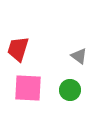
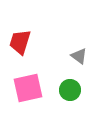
red trapezoid: moved 2 px right, 7 px up
pink square: rotated 16 degrees counterclockwise
